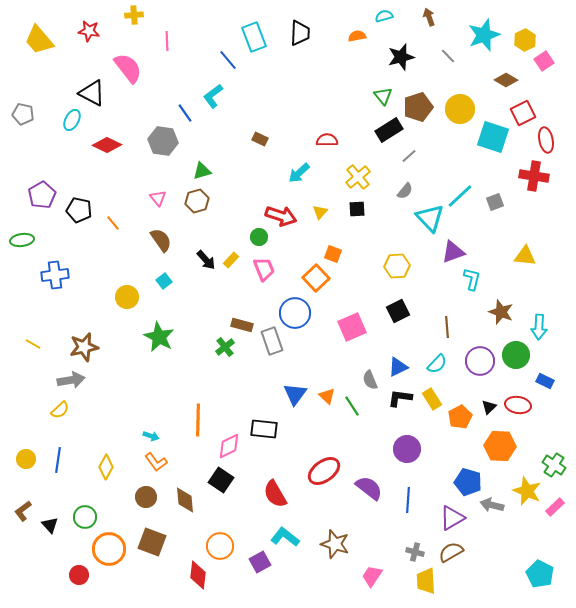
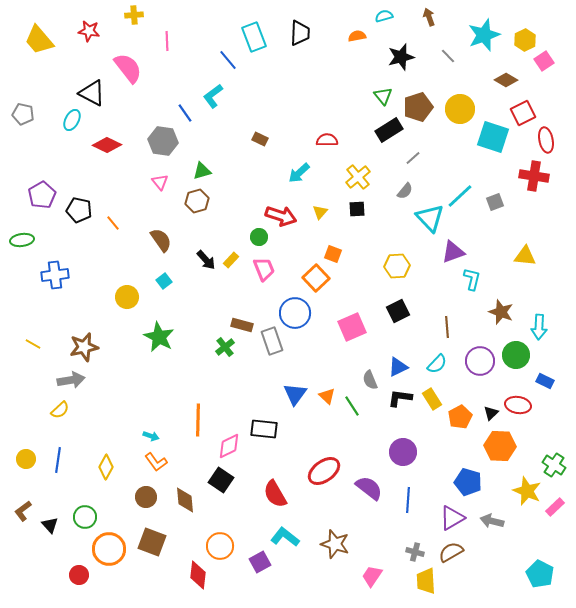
gray line at (409, 156): moved 4 px right, 2 px down
pink triangle at (158, 198): moved 2 px right, 16 px up
black triangle at (489, 407): moved 2 px right, 6 px down
purple circle at (407, 449): moved 4 px left, 3 px down
gray arrow at (492, 505): moved 16 px down
